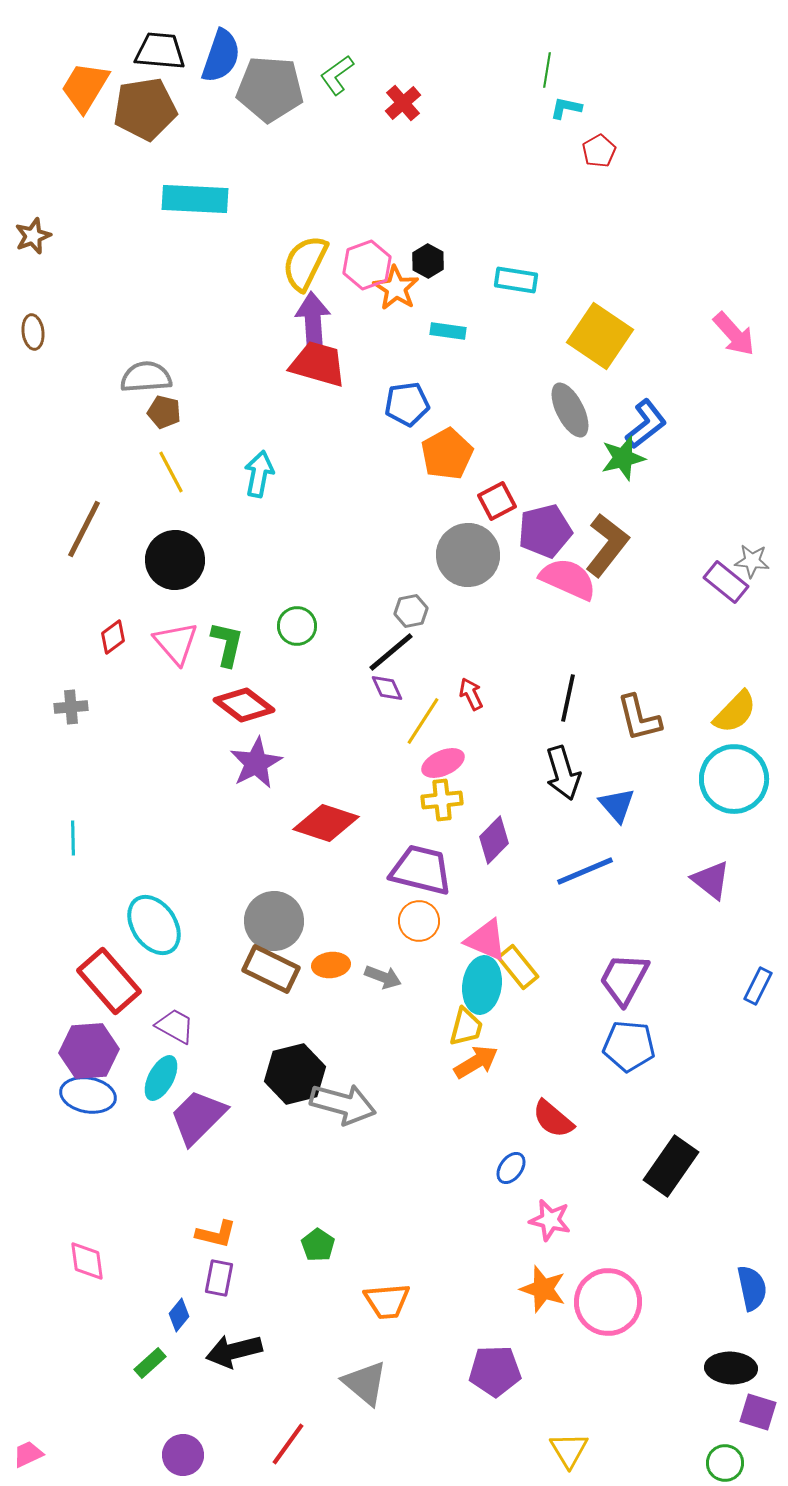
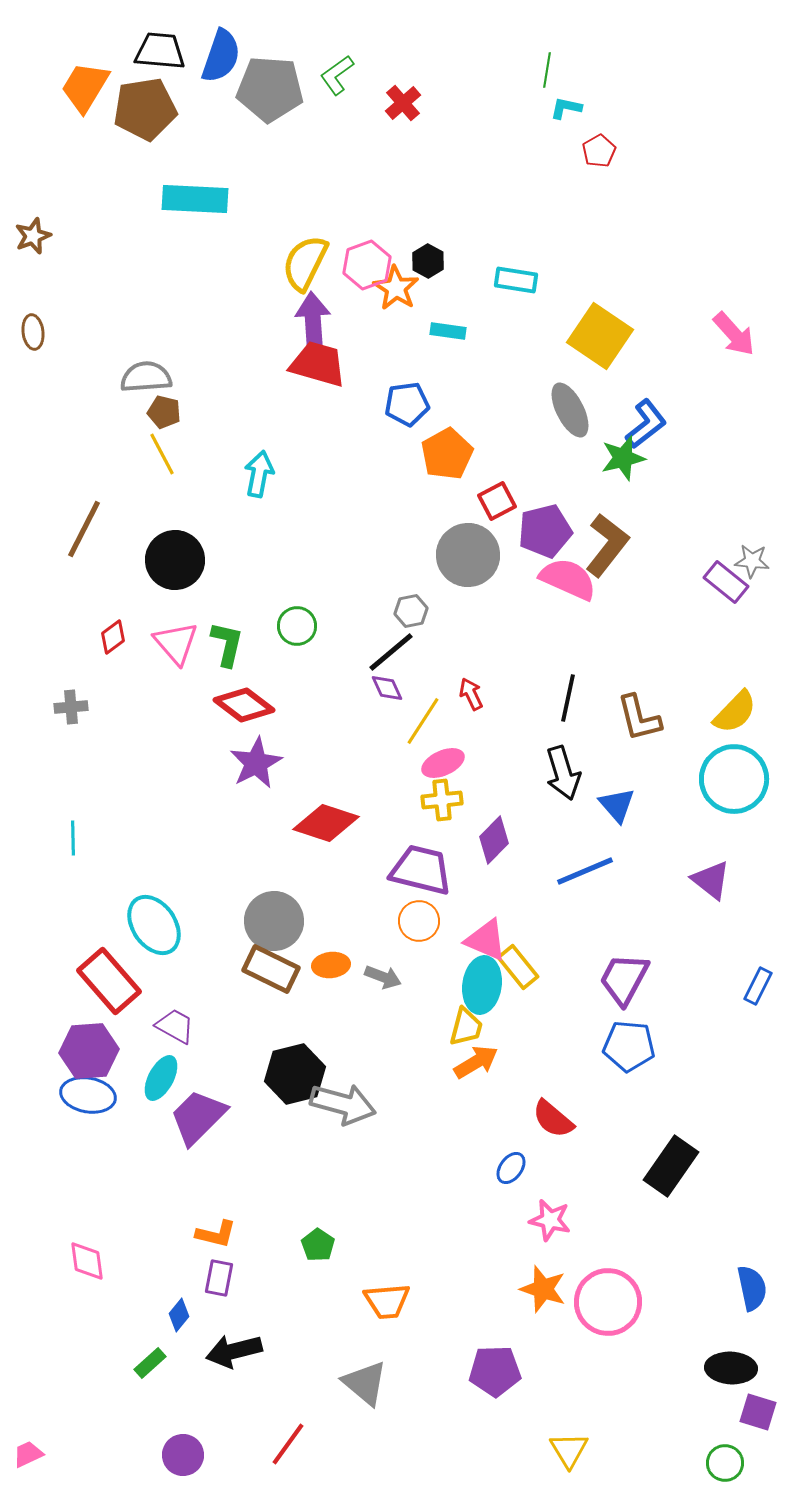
yellow line at (171, 472): moved 9 px left, 18 px up
